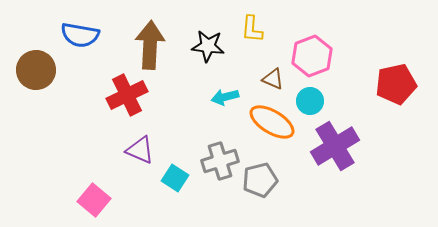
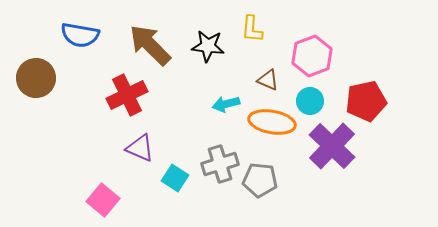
brown arrow: rotated 48 degrees counterclockwise
brown circle: moved 8 px down
brown triangle: moved 5 px left, 1 px down
red pentagon: moved 30 px left, 17 px down
cyan arrow: moved 1 px right, 7 px down
orange ellipse: rotated 21 degrees counterclockwise
purple cross: moved 3 px left; rotated 15 degrees counterclockwise
purple triangle: moved 2 px up
gray cross: moved 3 px down
gray pentagon: rotated 20 degrees clockwise
pink square: moved 9 px right
